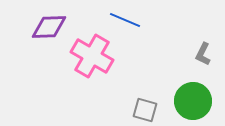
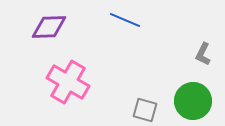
pink cross: moved 24 px left, 26 px down
